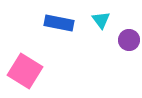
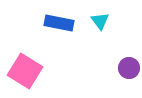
cyan triangle: moved 1 px left, 1 px down
purple circle: moved 28 px down
